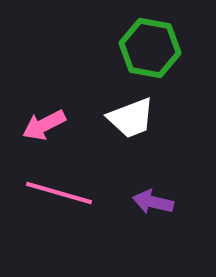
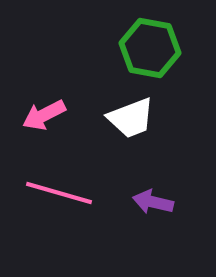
pink arrow: moved 10 px up
